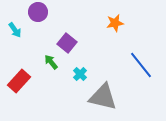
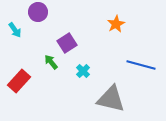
orange star: moved 1 px right, 1 px down; rotated 18 degrees counterclockwise
purple square: rotated 18 degrees clockwise
blue line: rotated 36 degrees counterclockwise
cyan cross: moved 3 px right, 3 px up
gray triangle: moved 8 px right, 2 px down
